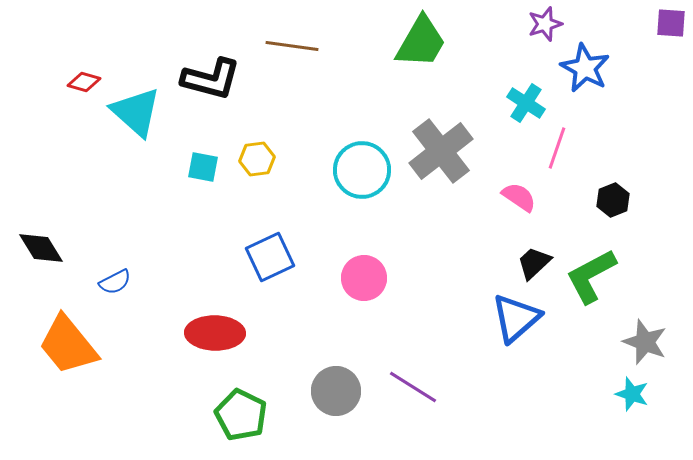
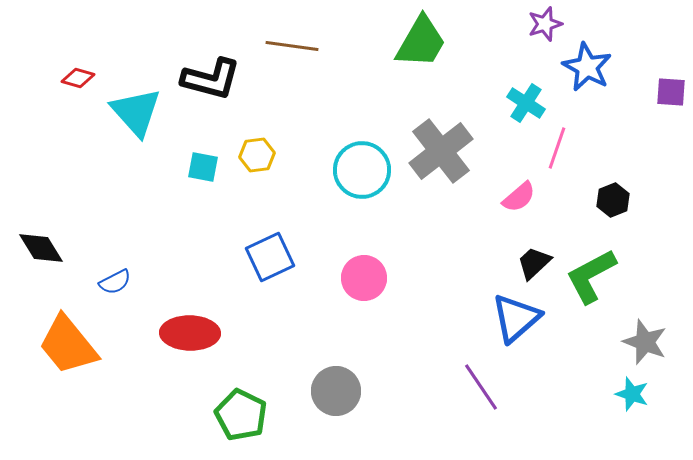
purple square: moved 69 px down
blue star: moved 2 px right, 1 px up
red diamond: moved 6 px left, 4 px up
cyan triangle: rotated 6 degrees clockwise
yellow hexagon: moved 4 px up
pink semicircle: rotated 105 degrees clockwise
red ellipse: moved 25 px left
purple line: moved 68 px right; rotated 24 degrees clockwise
